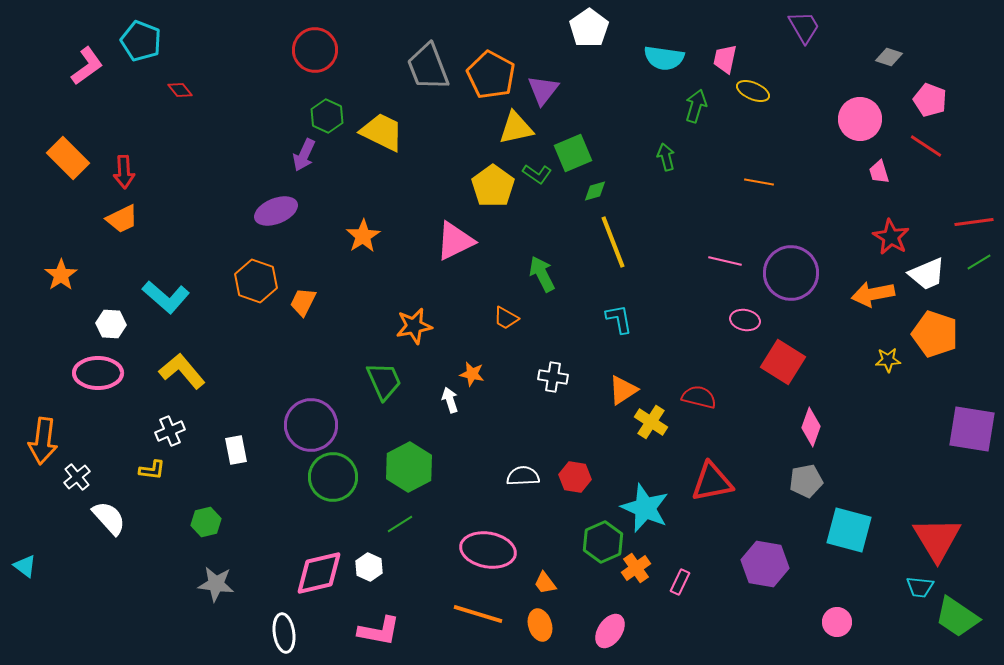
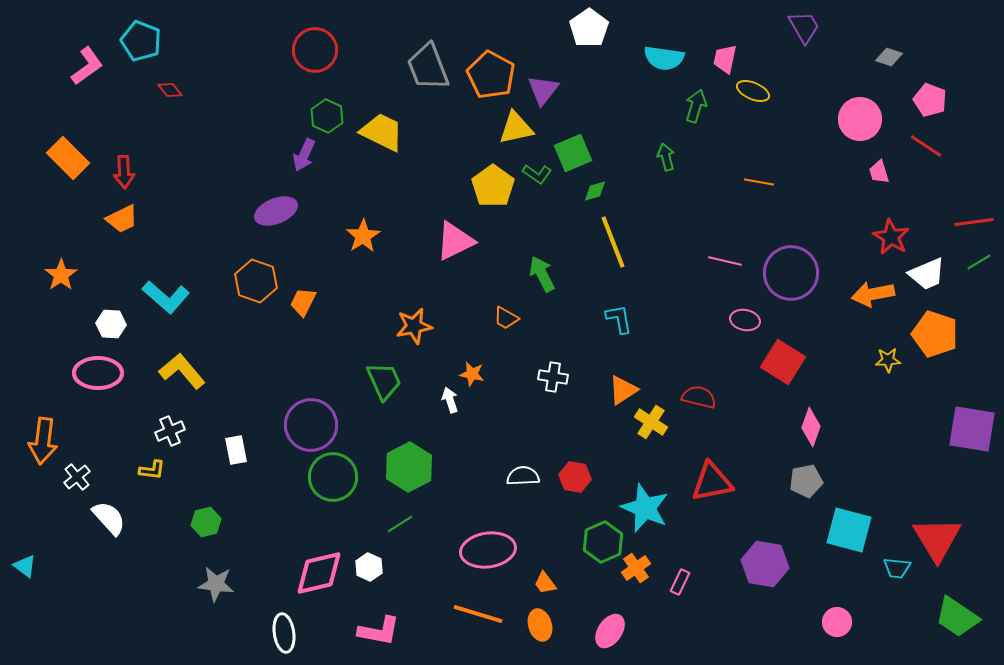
red diamond at (180, 90): moved 10 px left
pink ellipse at (488, 550): rotated 18 degrees counterclockwise
cyan trapezoid at (920, 587): moved 23 px left, 19 px up
